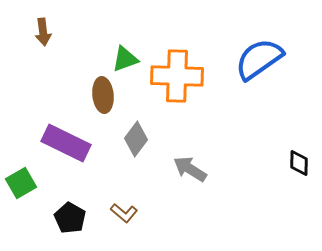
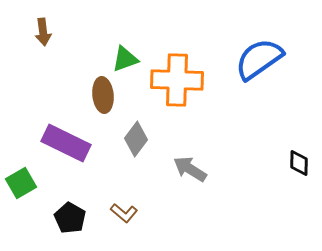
orange cross: moved 4 px down
